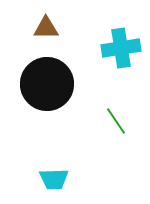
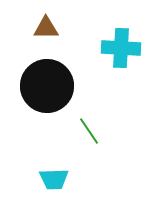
cyan cross: rotated 12 degrees clockwise
black circle: moved 2 px down
green line: moved 27 px left, 10 px down
